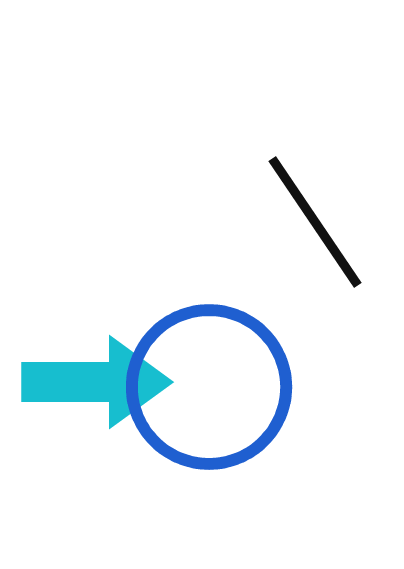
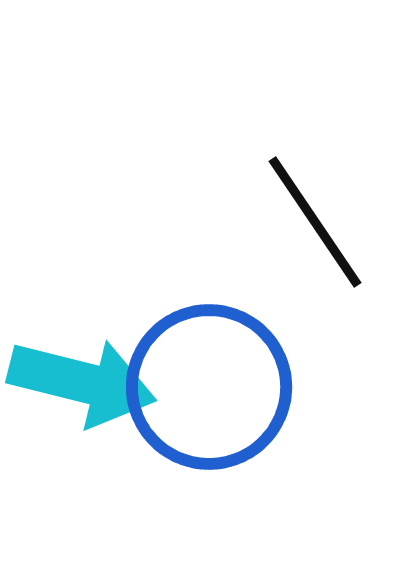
cyan arrow: moved 14 px left; rotated 14 degrees clockwise
